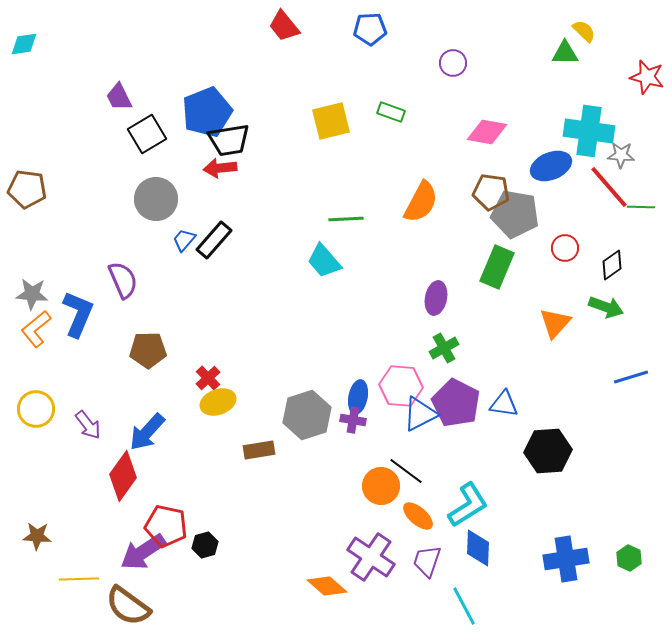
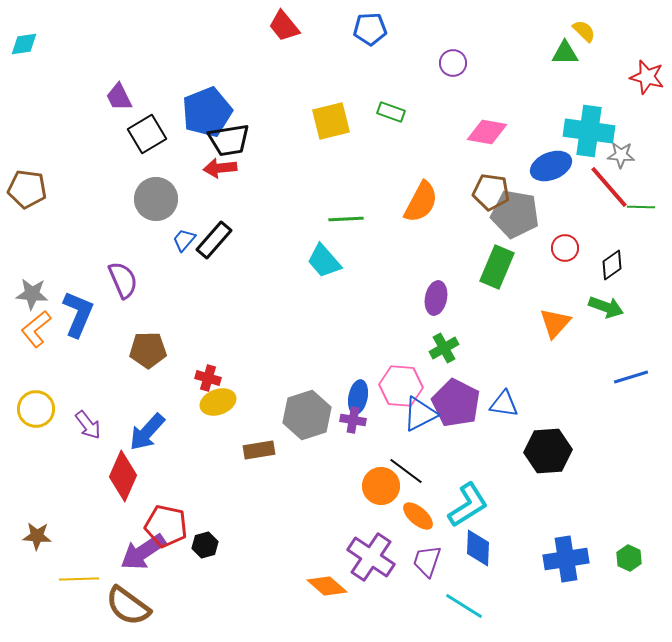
red cross at (208, 378): rotated 30 degrees counterclockwise
red diamond at (123, 476): rotated 12 degrees counterclockwise
cyan line at (464, 606): rotated 30 degrees counterclockwise
